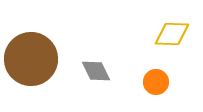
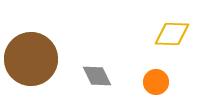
gray diamond: moved 1 px right, 5 px down
